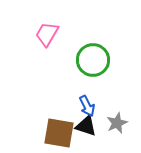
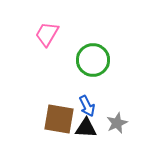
black triangle: moved 2 px down; rotated 15 degrees counterclockwise
brown square: moved 14 px up
